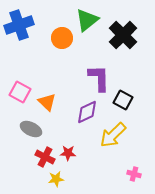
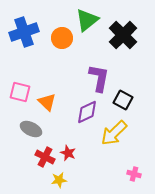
blue cross: moved 5 px right, 7 px down
purple L-shape: rotated 12 degrees clockwise
pink square: rotated 15 degrees counterclockwise
yellow arrow: moved 1 px right, 2 px up
red star: rotated 21 degrees clockwise
yellow star: moved 3 px right, 1 px down
